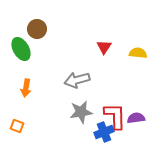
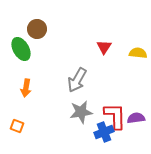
gray arrow: rotated 45 degrees counterclockwise
